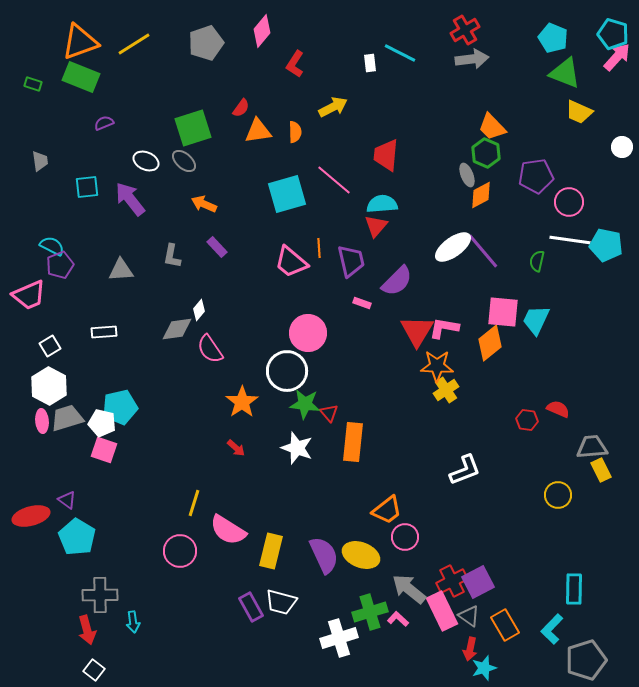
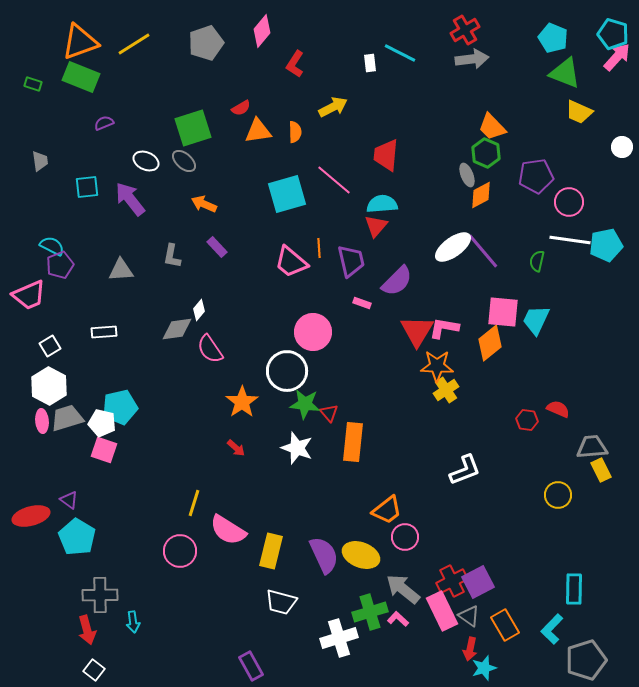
red semicircle at (241, 108): rotated 24 degrees clockwise
cyan pentagon at (606, 245): rotated 24 degrees counterclockwise
pink circle at (308, 333): moved 5 px right, 1 px up
purple triangle at (67, 500): moved 2 px right
gray arrow at (409, 589): moved 6 px left
purple rectangle at (251, 607): moved 59 px down
